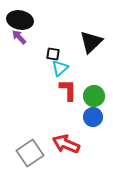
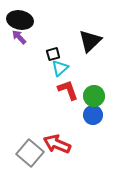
black triangle: moved 1 px left, 1 px up
black square: rotated 24 degrees counterclockwise
red L-shape: rotated 20 degrees counterclockwise
blue circle: moved 2 px up
red arrow: moved 9 px left
gray square: rotated 16 degrees counterclockwise
